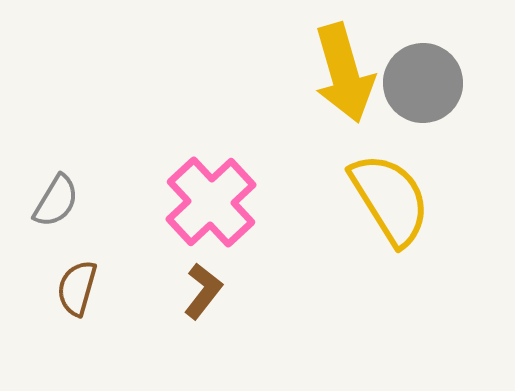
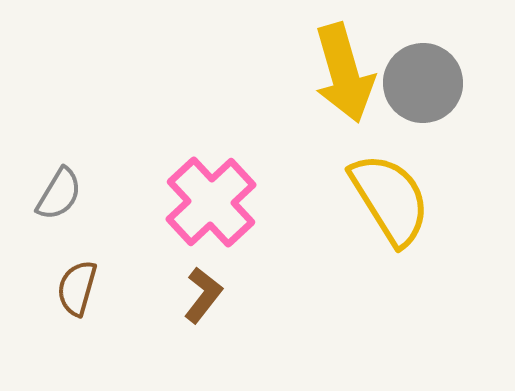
gray semicircle: moved 3 px right, 7 px up
brown L-shape: moved 4 px down
